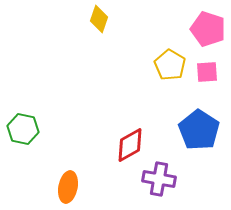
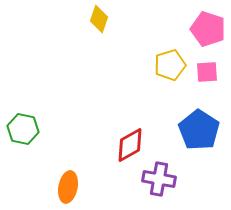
yellow pentagon: rotated 24 degrees clockwise
